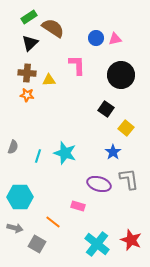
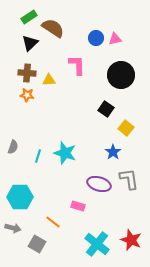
gray arrow: moved 2 px left
